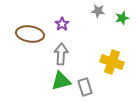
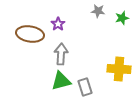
purple star: moved 4 px left
yellow cross: moved 7 px right, 7 px down; rotated 15 degrees counterclockwise
